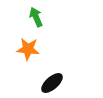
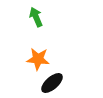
orange star: moved 10 px right, 10 px down
